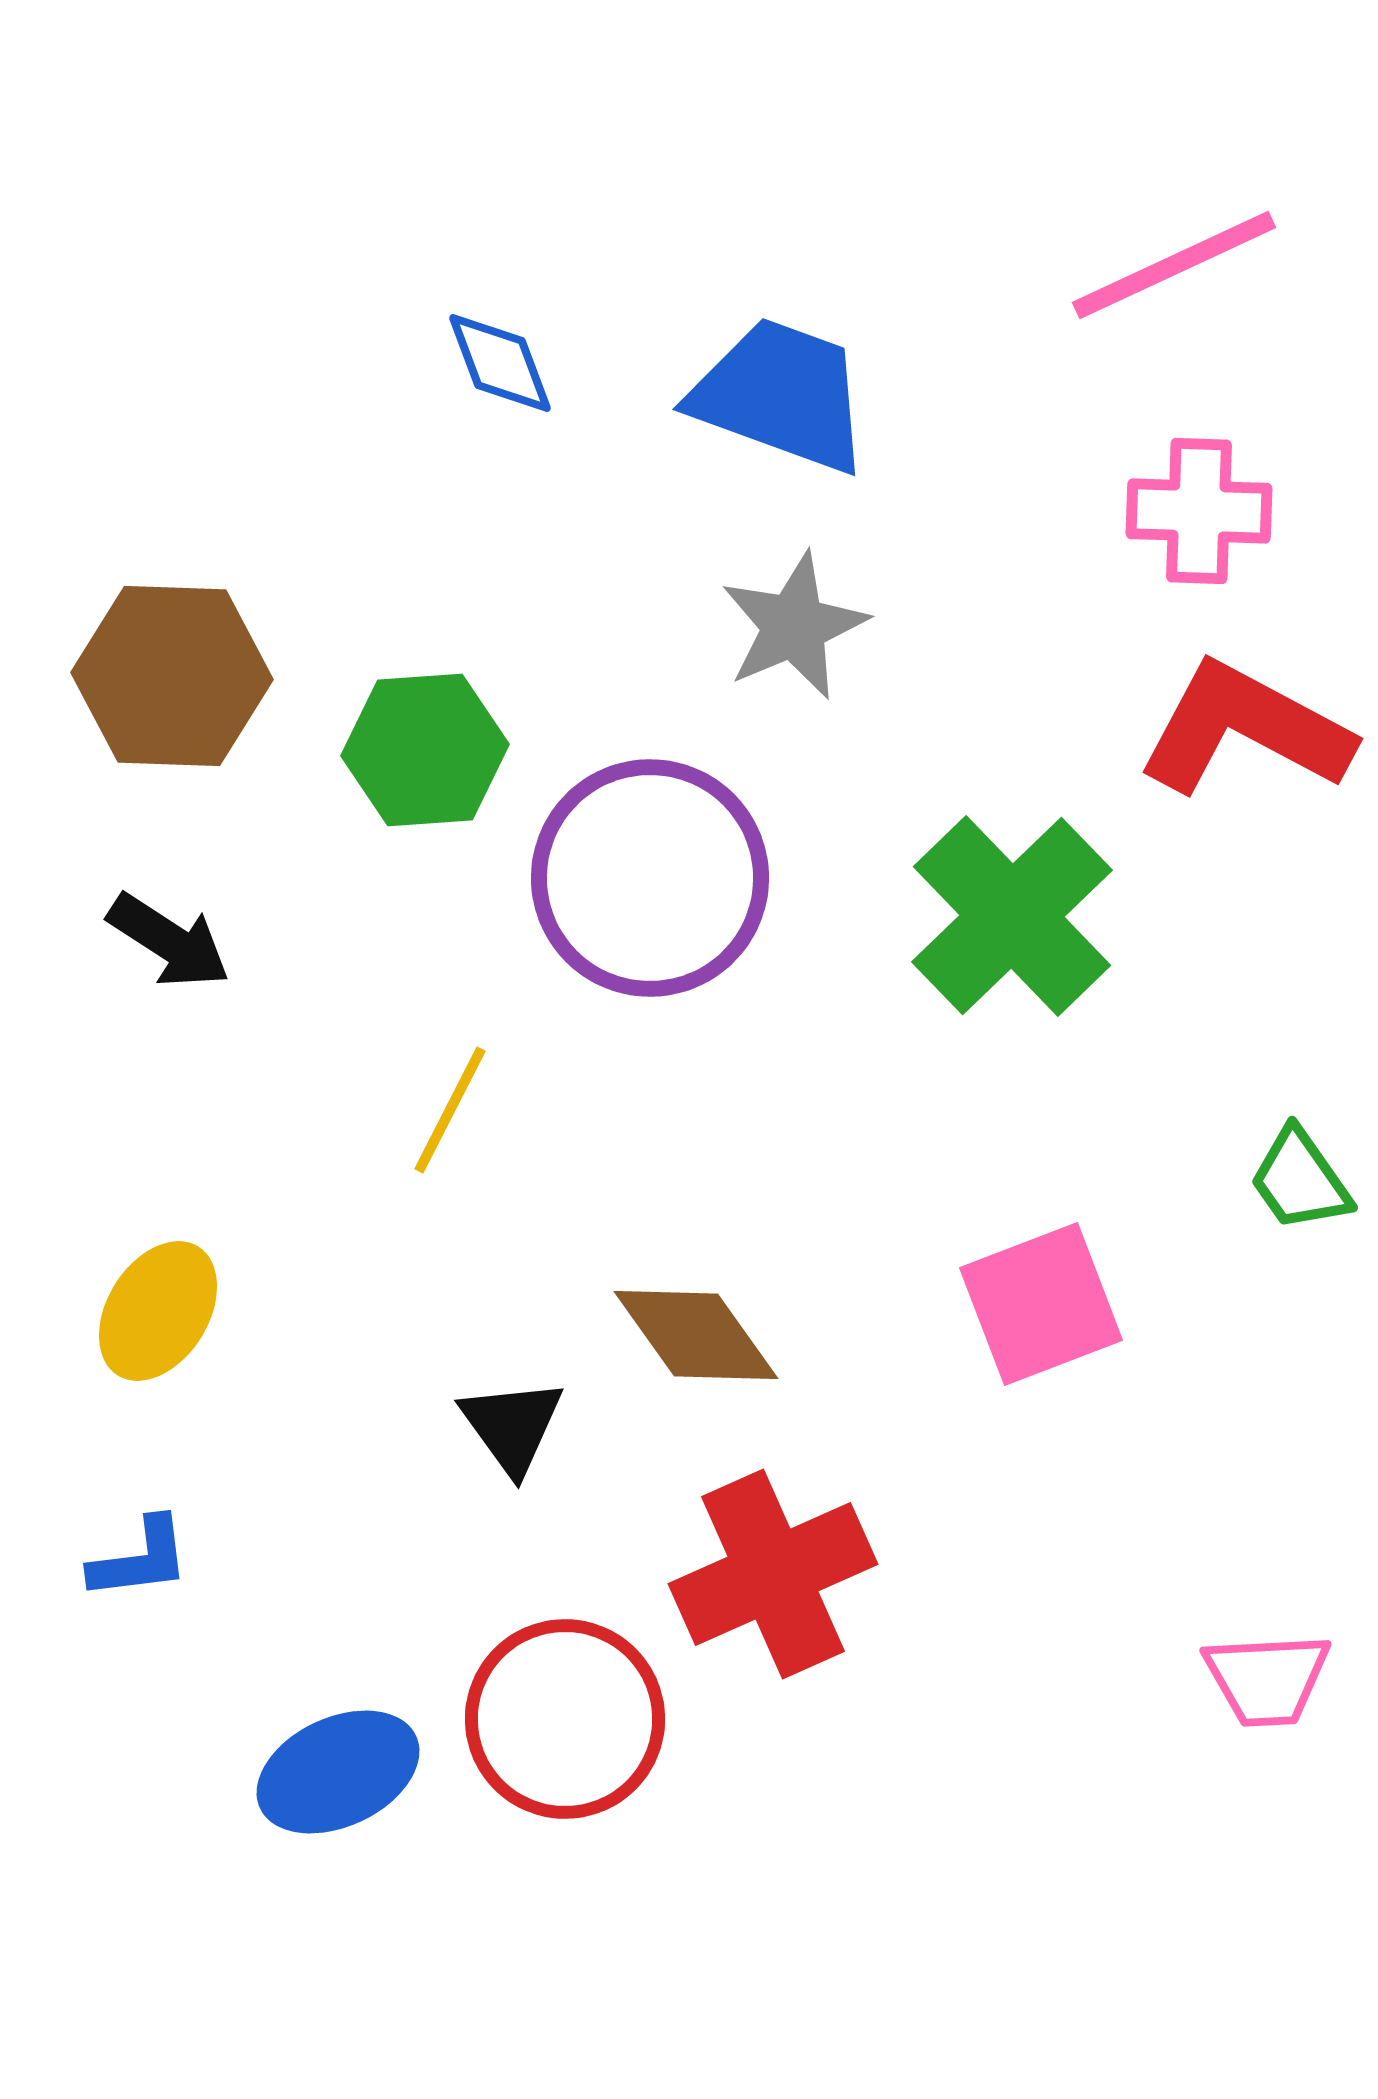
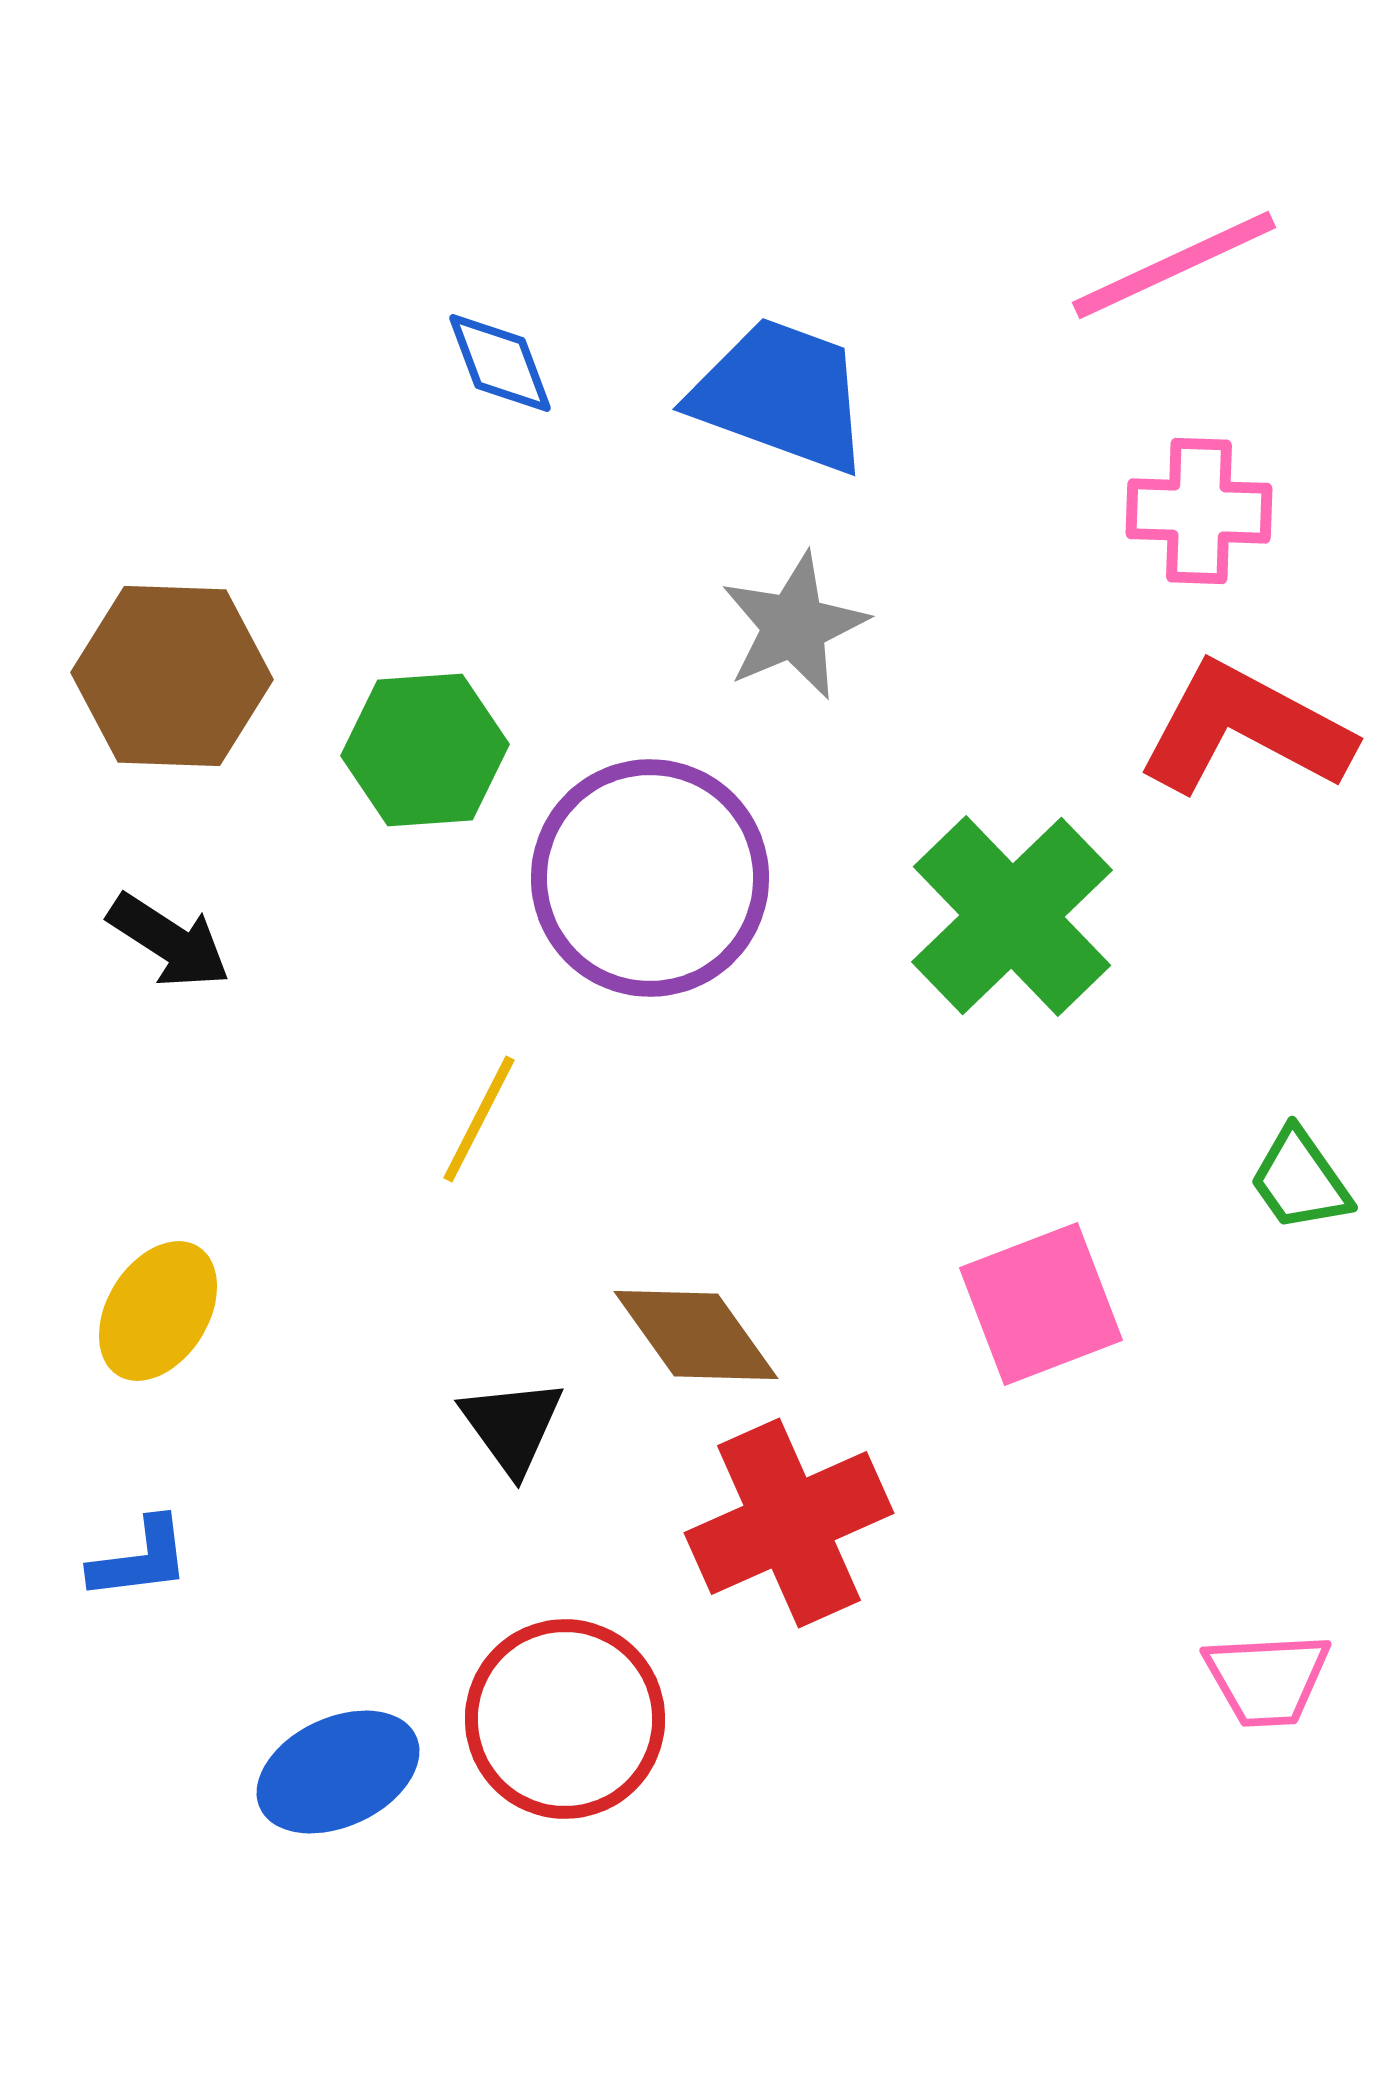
yellow line: moved 29 px right, 9 px down
red cross: moved 16 px right, 51 px up
